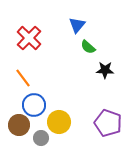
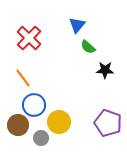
brown circle: moved 1 px left
